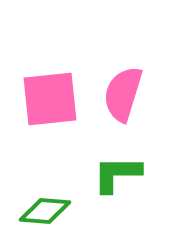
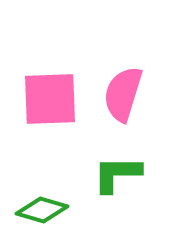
pink square: rotated 4 degrees clockwise
green diamond: moved 3 px left, 1 px up; rotated 12 degrees clockwise
